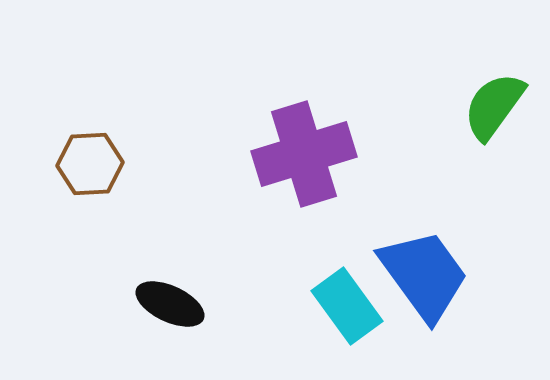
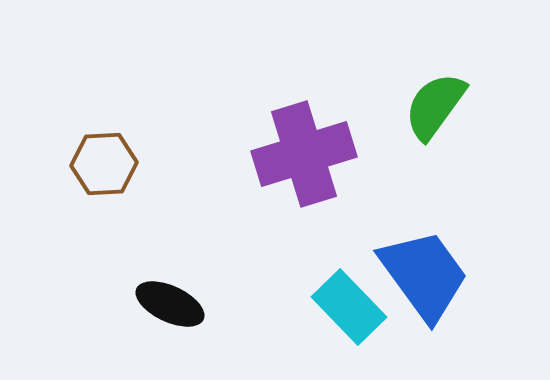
green semicircle: moved 59 px left
brown hexagon: moved 14 px right
cyan rectangle: moved 2 px right, 1 px down; rotated 8 degrees counterclockwise
